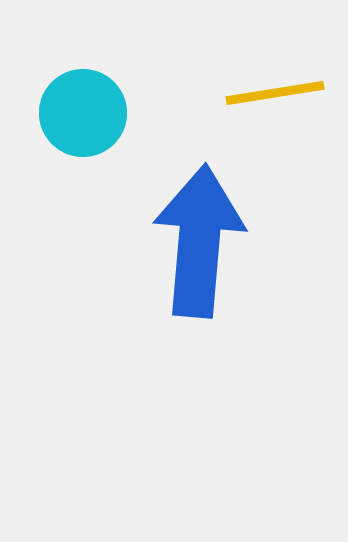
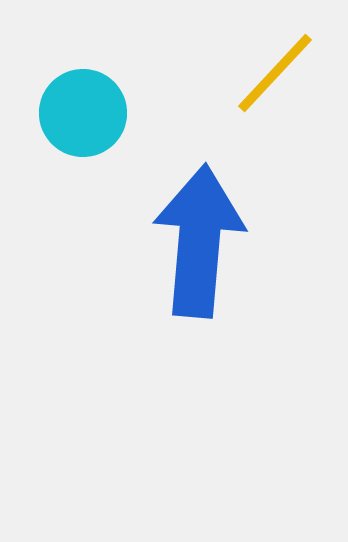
yellow line: moved 20 px up; rotated 38 degrees counterclockwise
